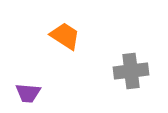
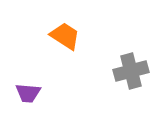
gray cross: rotated 8 degrees counterclockwise
